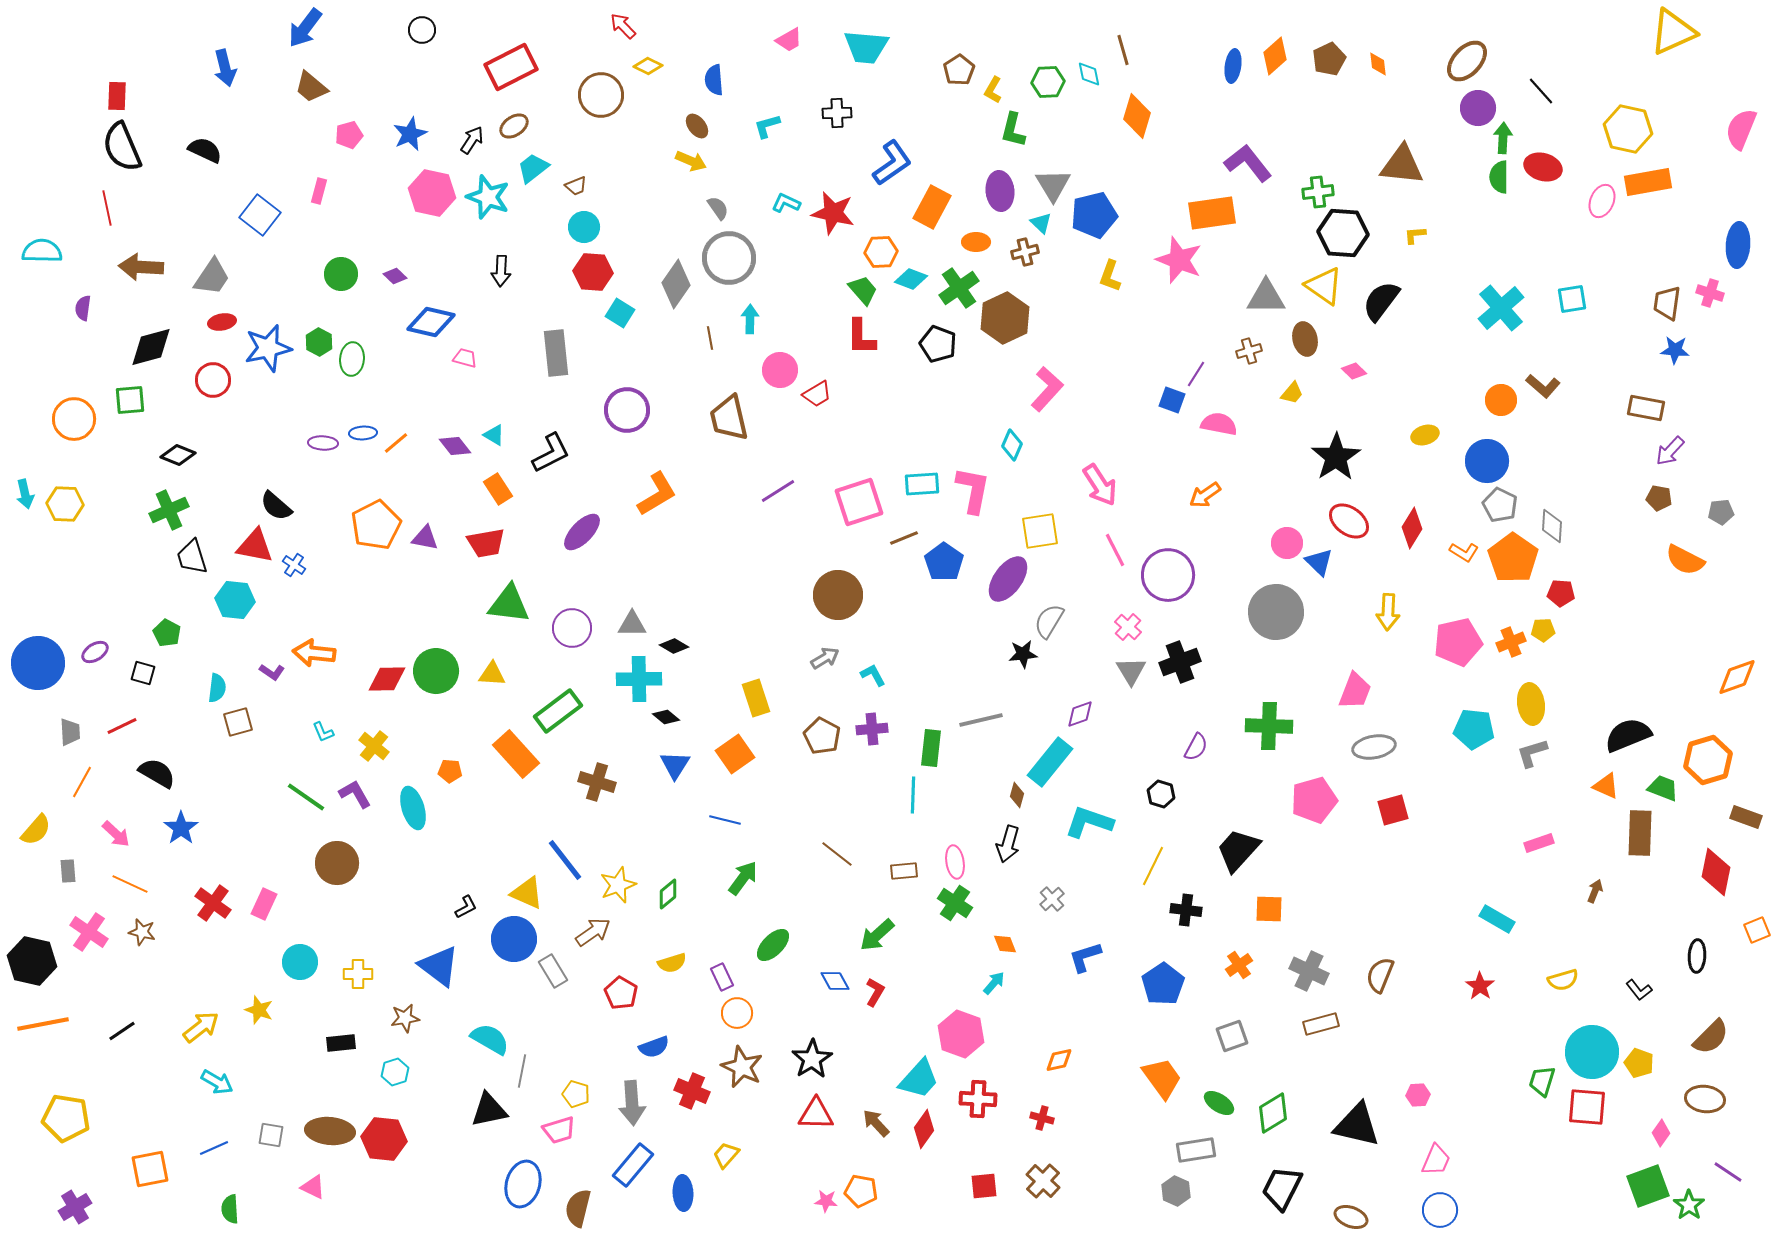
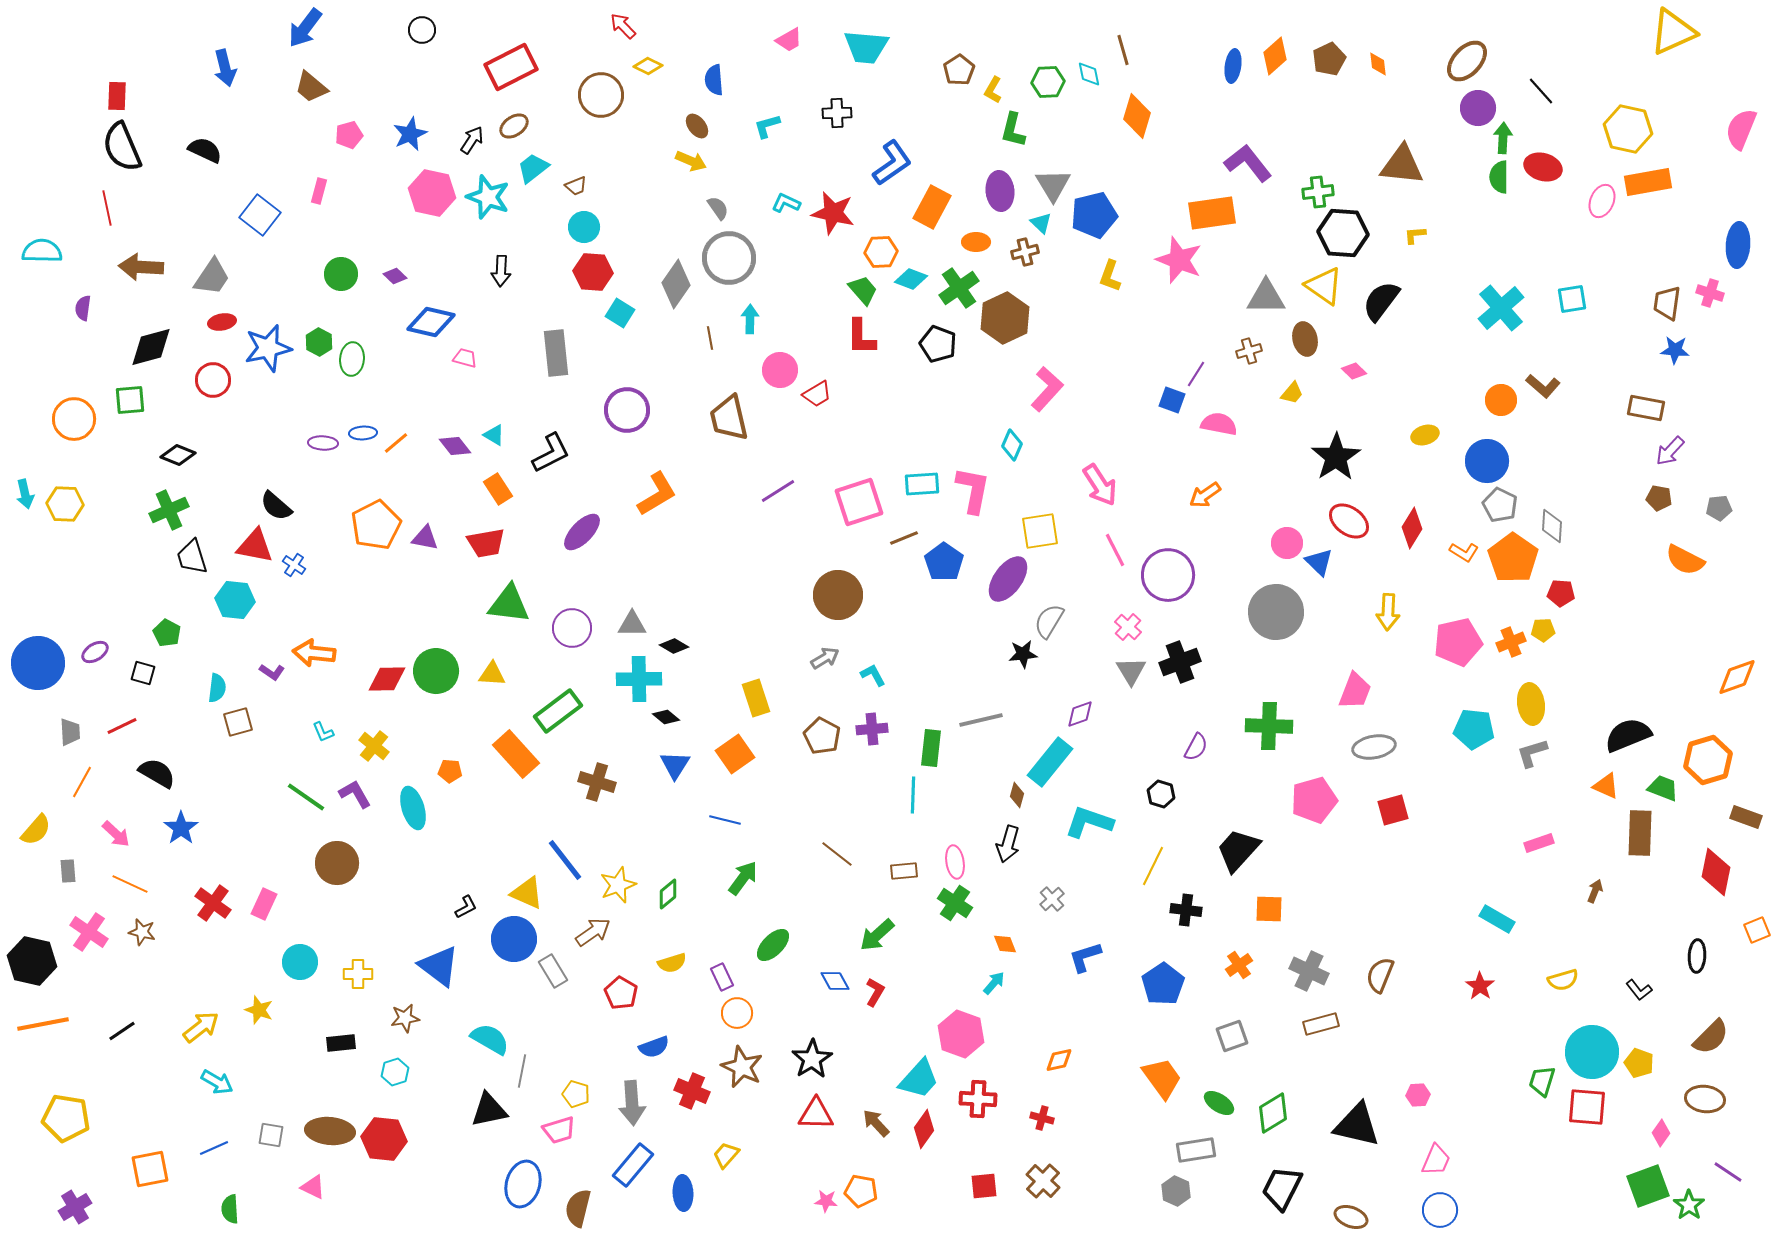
gray pentagon at (1721, 512): moved 2 px left, 4 px up
